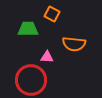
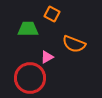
orange semicircle: rotated 15 degrees clockwise
pink triangle: rotated 32 degrees counterclockwise
red circle: moved 1 px left, 2 px up
